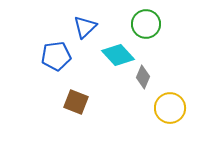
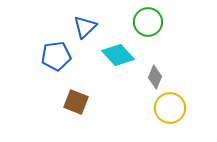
green circle: moved 2 px right, 2 px up
gray diamond: moved 12 px right
